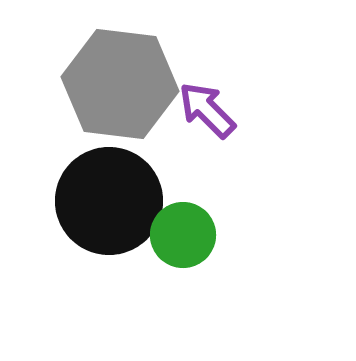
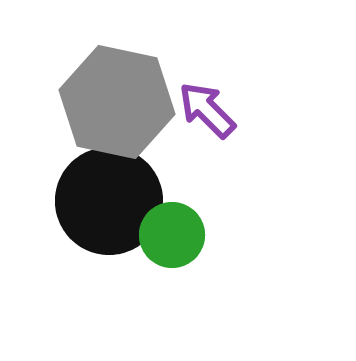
gray hexagon: moved 3 px left, 18 px down; rotated 5 degrees clockwise
green circle: moved 11 px left
